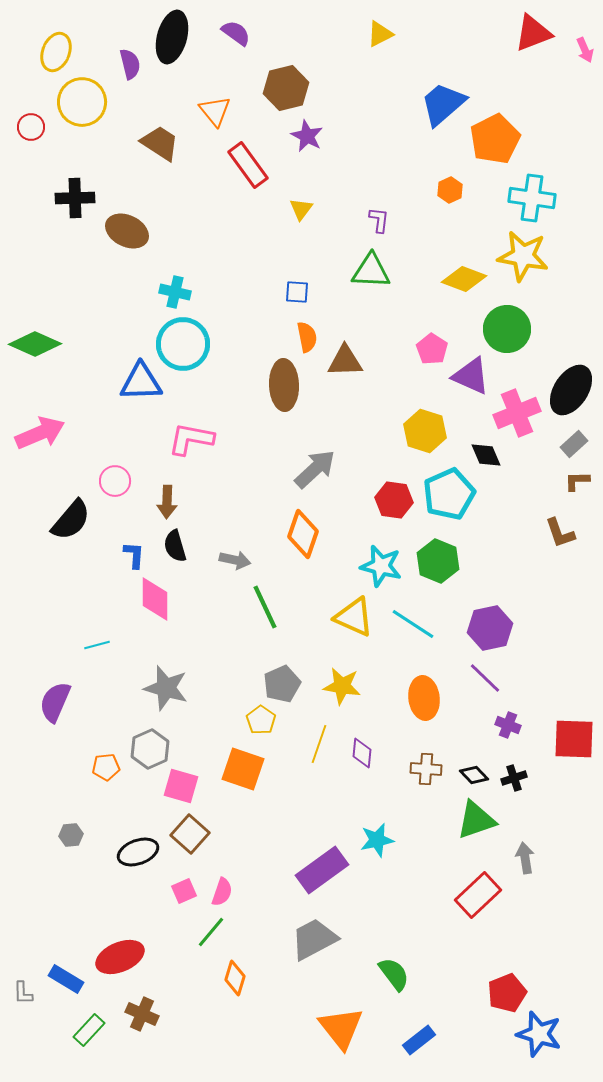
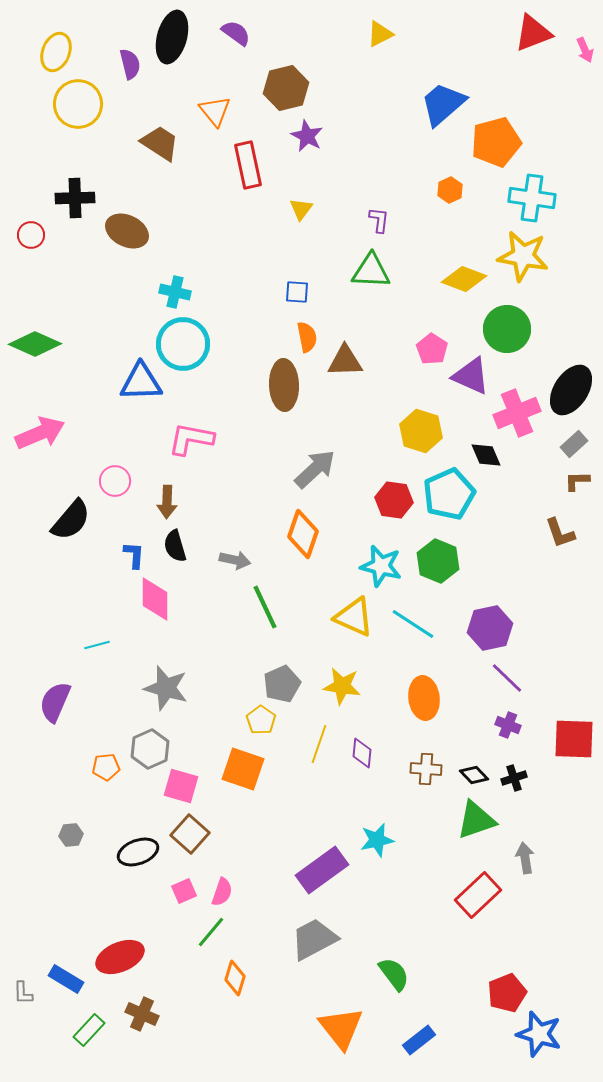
yellow circle at (82, 102): moved 4 px left, 2 px down
red circle at (31, 127): moved 108 px down
orange pentagon at (495, 139): moved 1 px right, 3 px down; rotated 12 degrees clockwise
red rectangle at (248, 165): rotated 24 degrees clockwise
yellow hexagon at (425, 431): moved 4 px left
purple line at (485, 678): moved 22 px right
